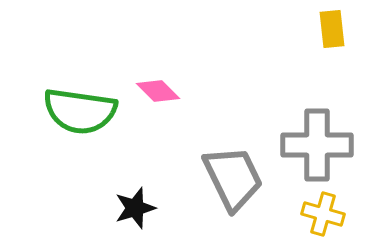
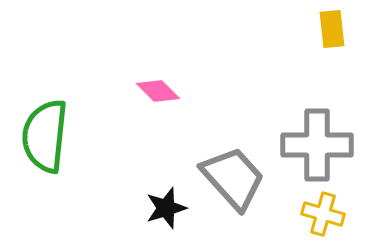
green semicircle: moved 35 px left, 25 px down; rotated 88 degrees clockwise
gray trapezoid: rotated 16 degrees counterclockwise
black star: moved 31 px right
